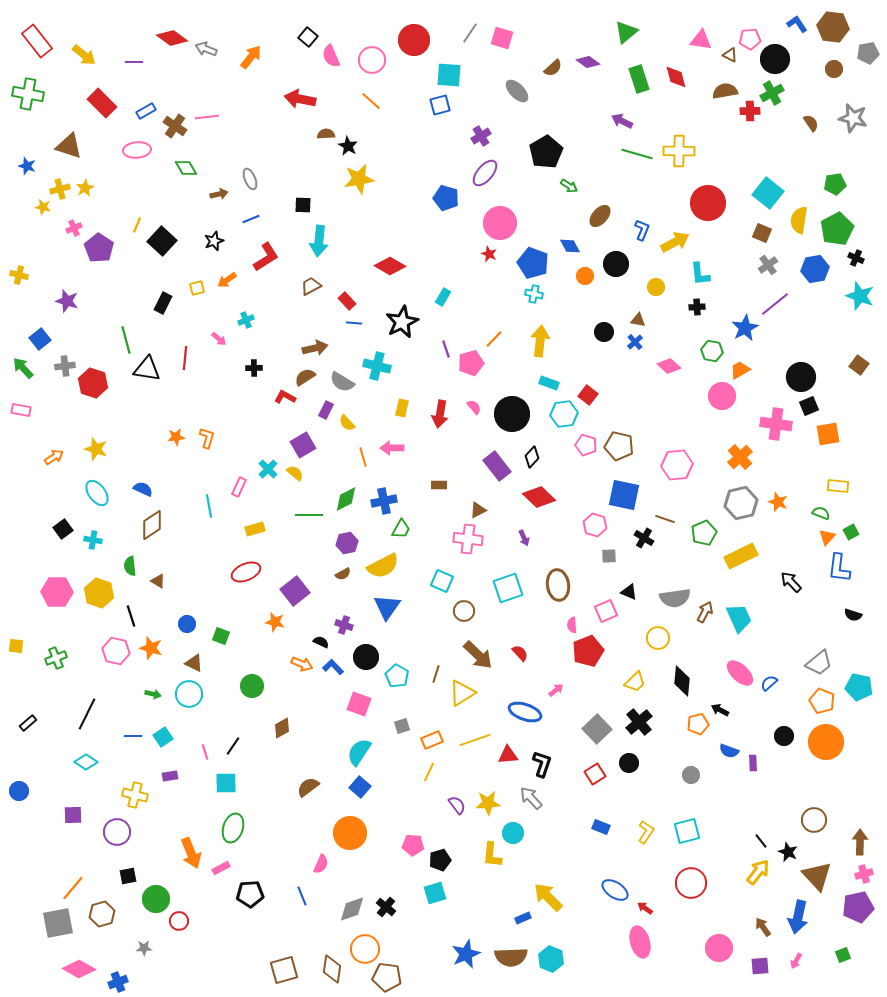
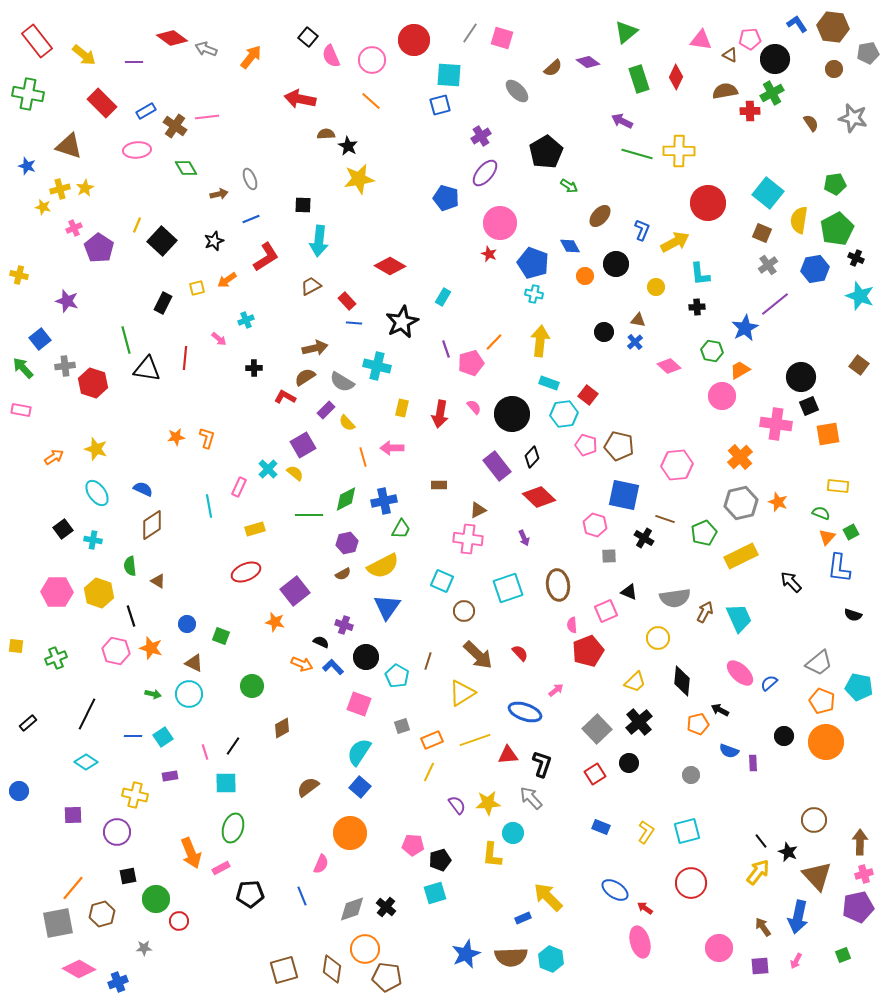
red diamond at (676, 77): rotated 40 degrees clockwise
orange line at (494, 339): moved 3 px down
purple rectangle at (326, 410): rotated 18 degrees clockwise
brown line at (436, 674): moved 8 px left, 13 px up
